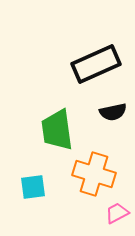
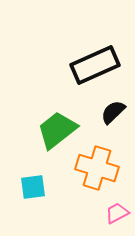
black rectangle: moved 1 px left, 1 px down
black semicircle: rotated 148 degrees clockwise
green trapezoid: rotated 60 degrees clockwise
orange cross: moved 3 px right, 6 px up
